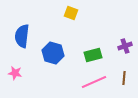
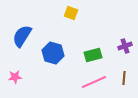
blue semicircle: rotated 25 degrees clockwise
pink star: moved 4 px down; rotated 16 degrees counterclockwise
